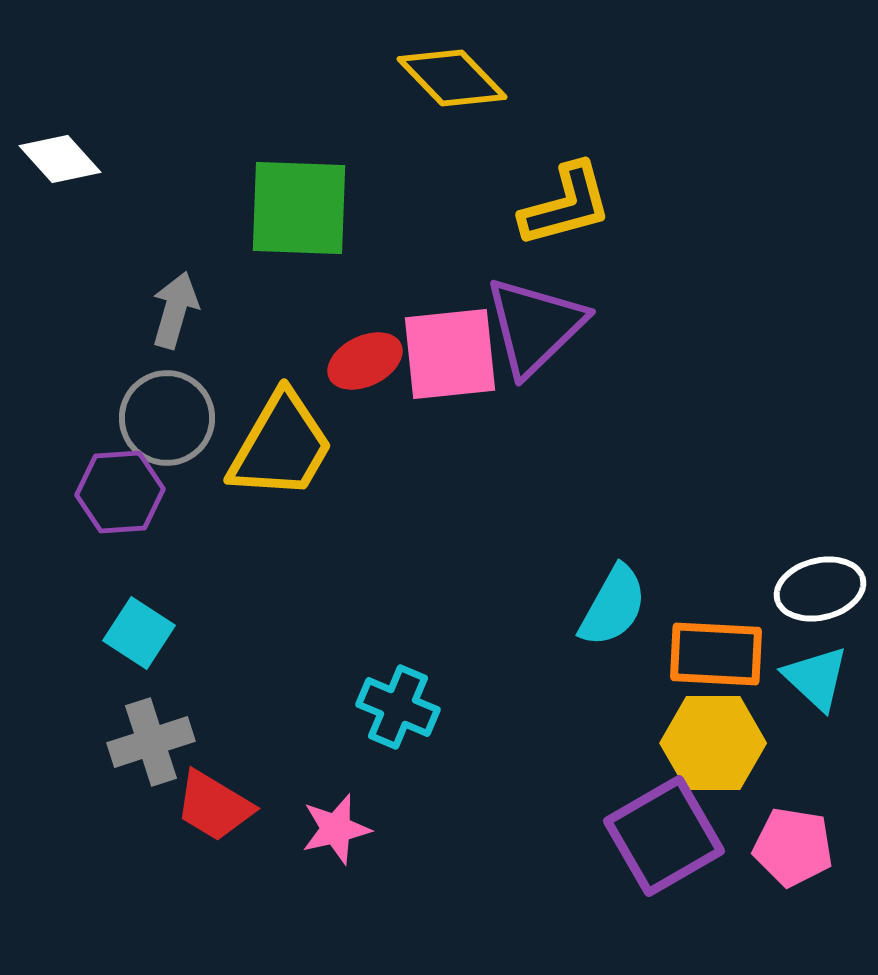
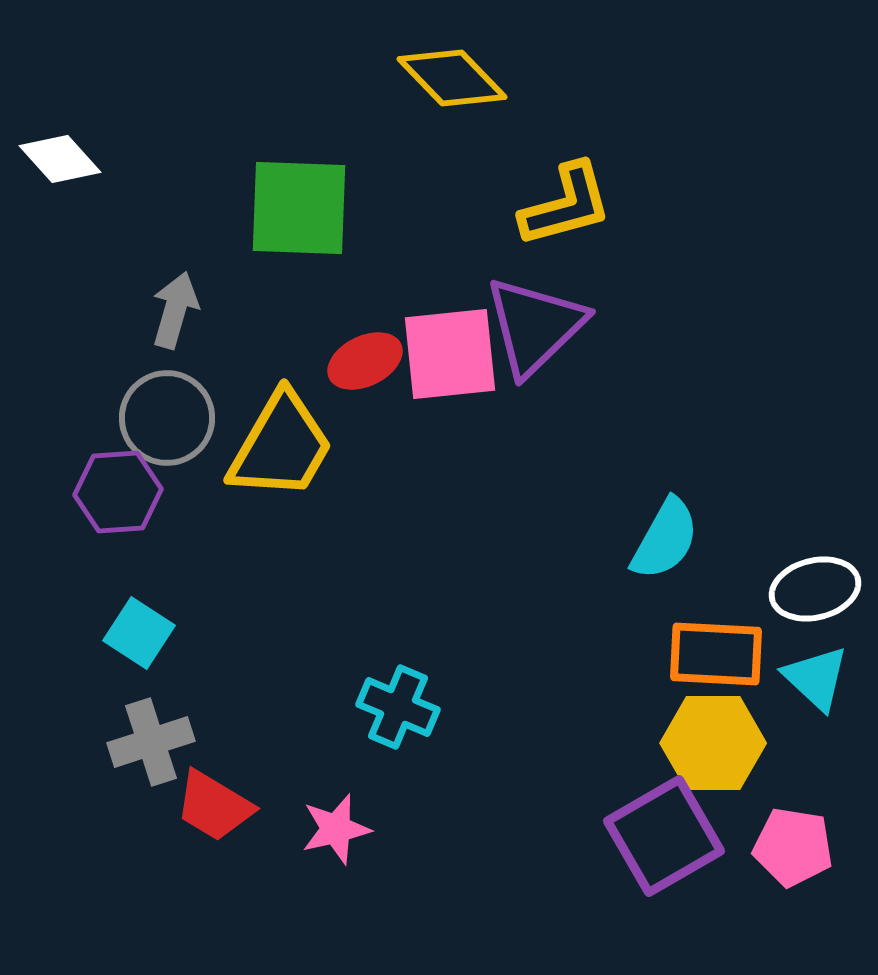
purple hexagon: moved 2 px left
white ellipse: moved 5 px left
cyan semicircle: moved 52 px right, 67 px up
